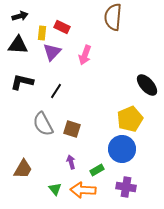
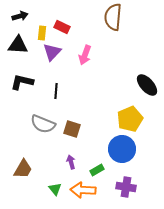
black line: rotated 28 degrees counterclockwise
gray semicircle: rotated 40 degrees counterclockwise
